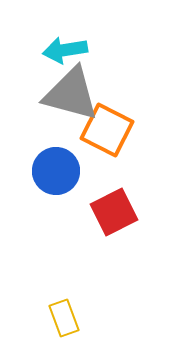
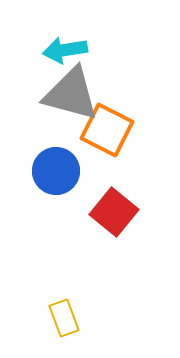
red square: rotated 24 degrees counterclockwise
